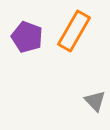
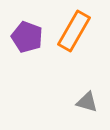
gray triangle: moved 8 px left, 1 px down; rotated 30 degrees counterclockwise
